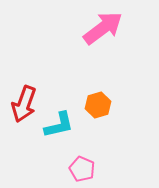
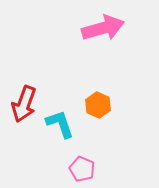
pink arrow: rotated 21 degrees clockwise
orange hexagon: rotated 20 degrees counterclockwise
cyan L-shape: moved 1 px right, 1 px up; rotated 96 degrees counterclockwise
